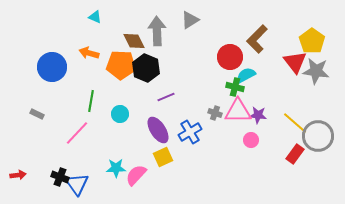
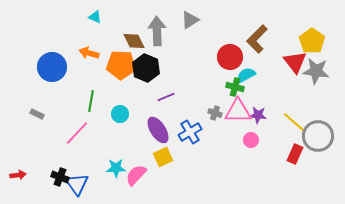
red rectangle: rotated 12 degrees counterclockwise
